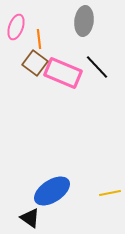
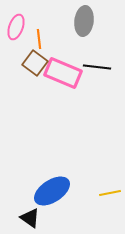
black line: rotated 40 degrees counterclockwise
